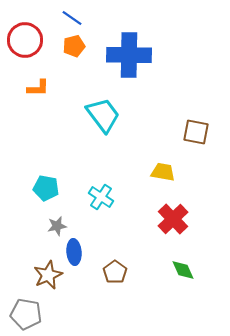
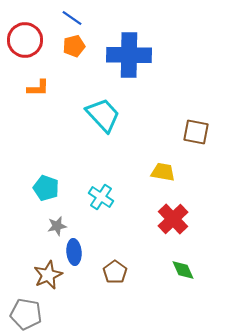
cyan trapezoid: rotated 6 degrees counterclockwise
cyan pentagon: rotated 10 degrees clockwise
